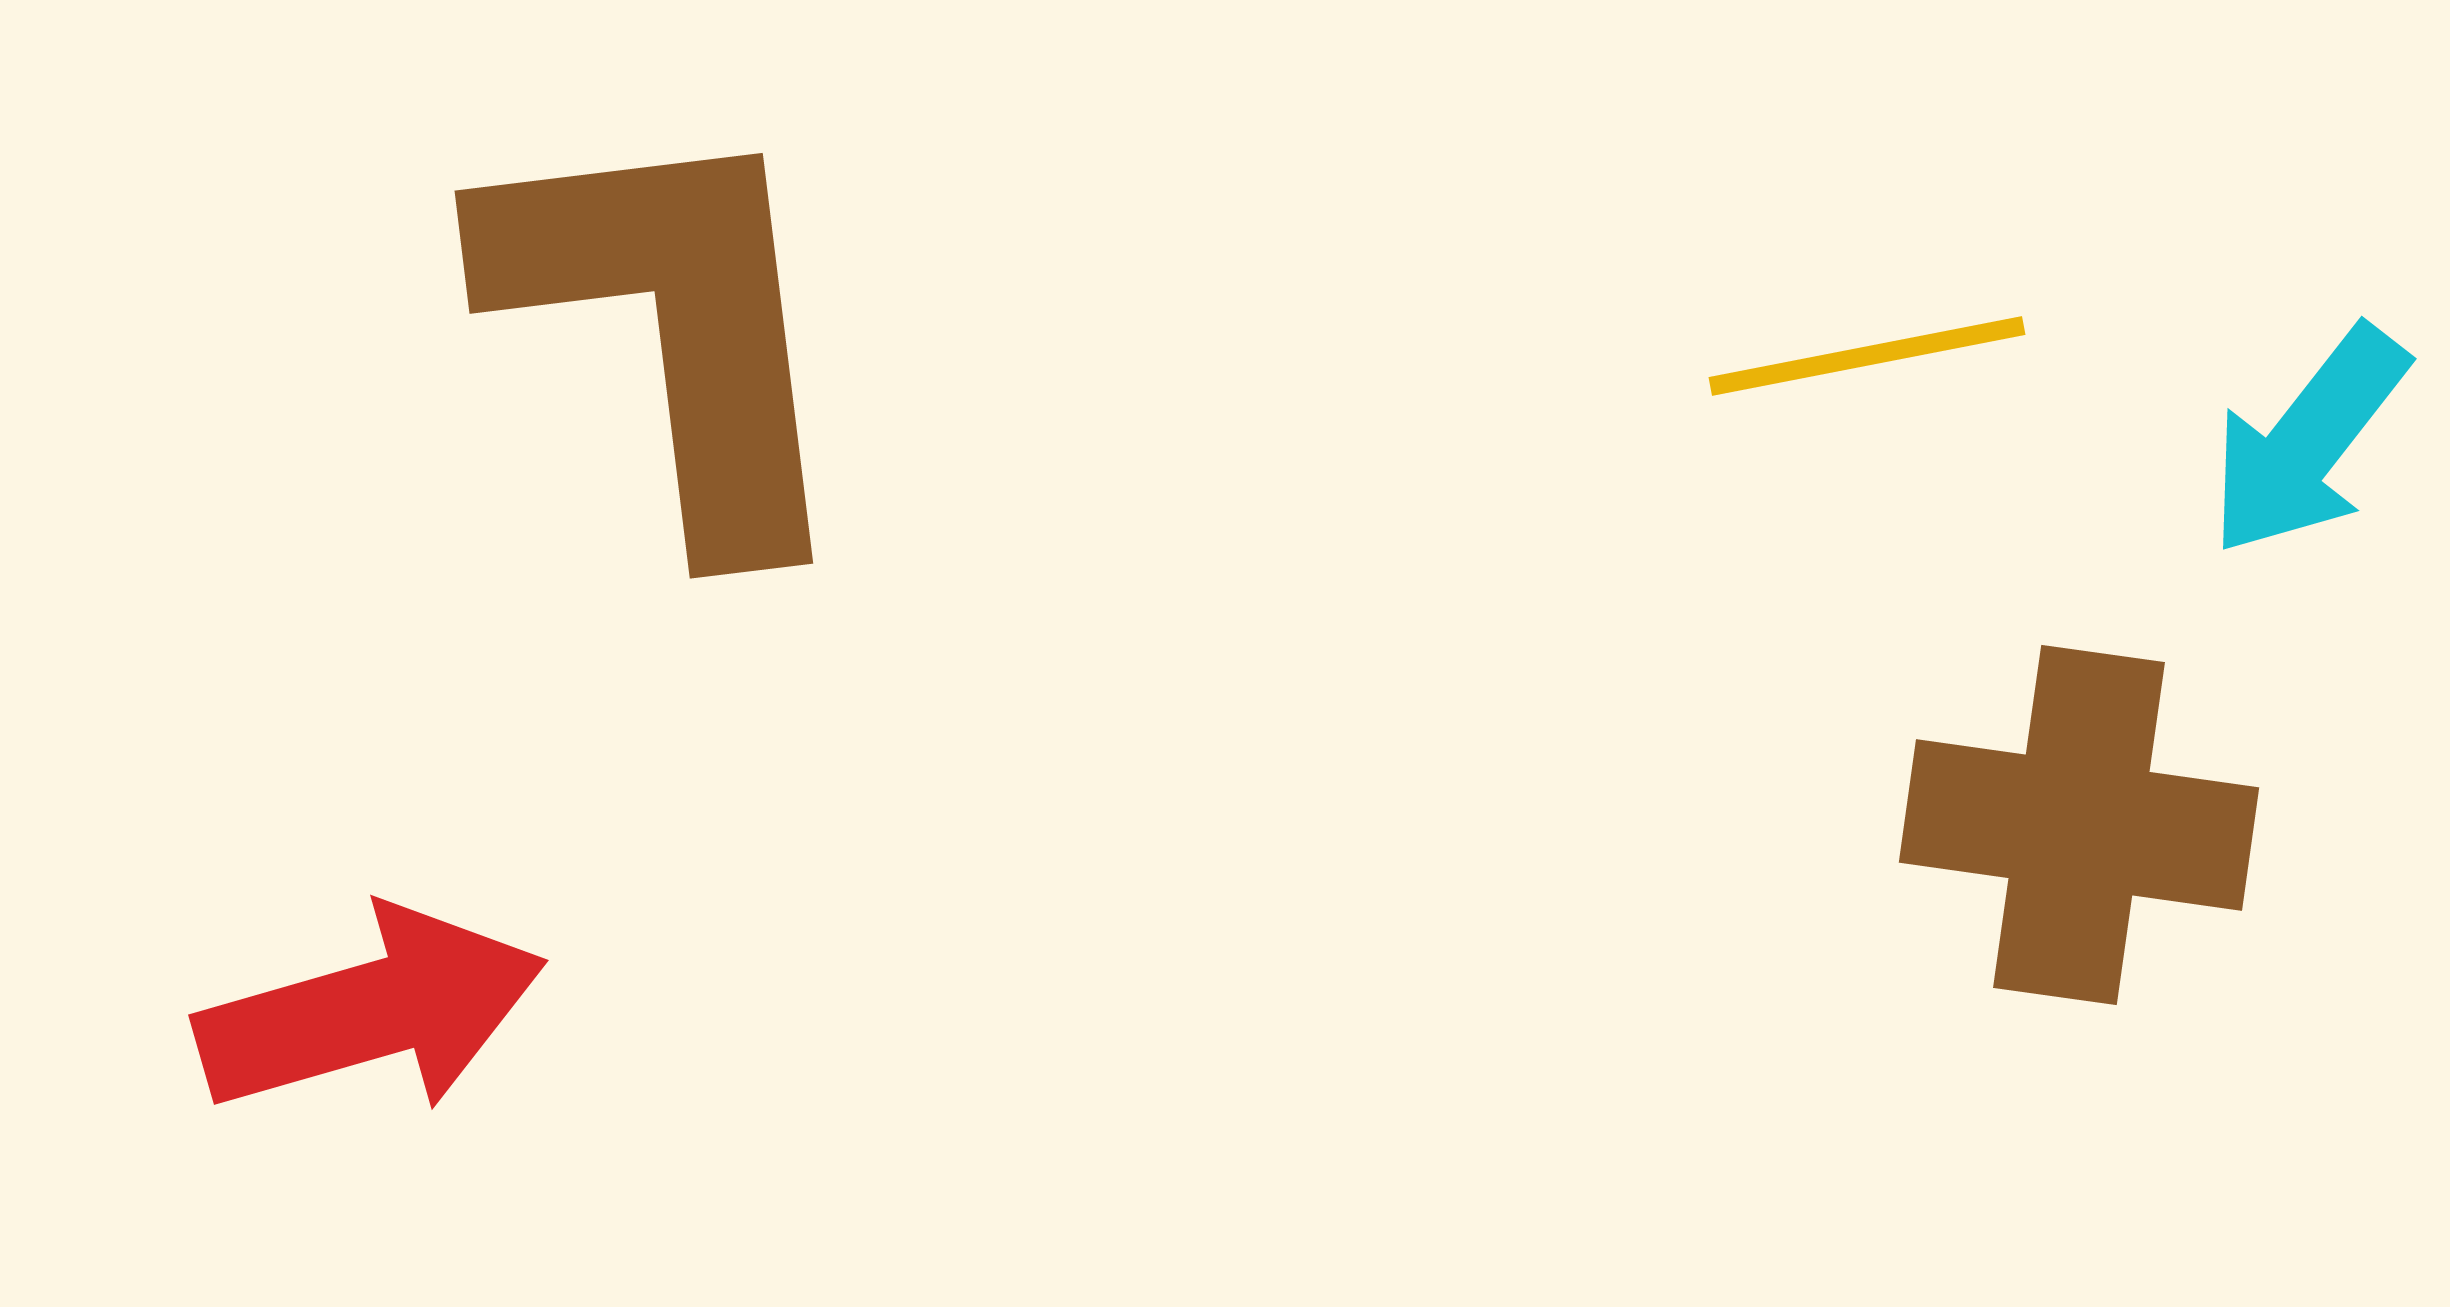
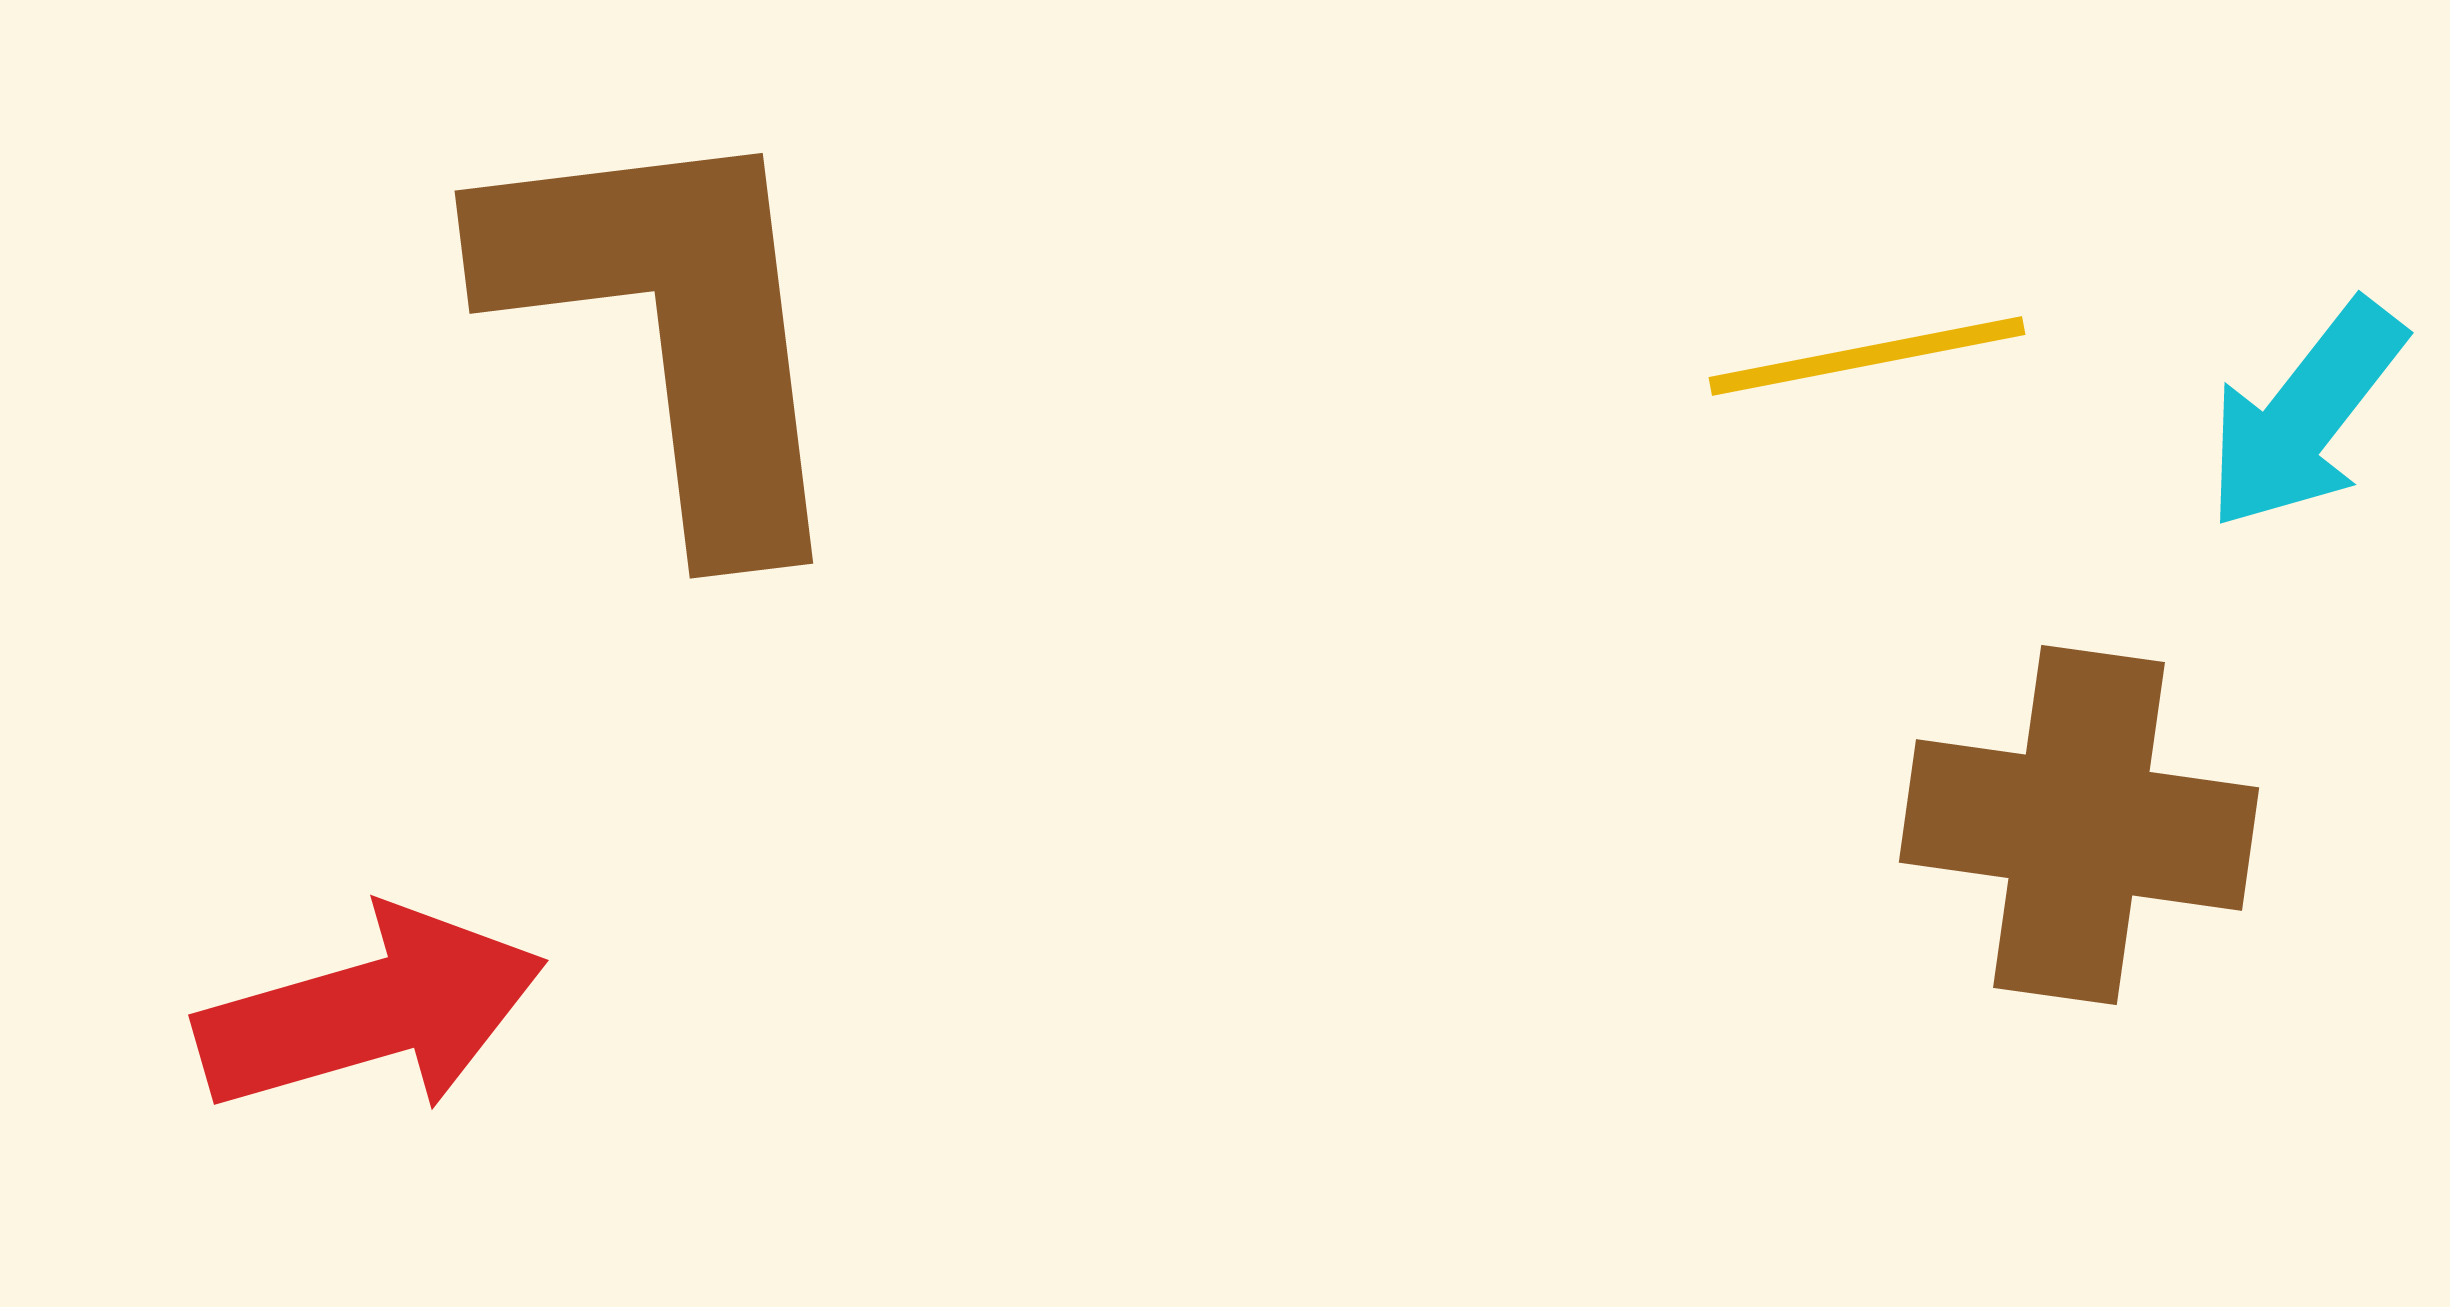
cyan arrow: moved 3 px left, 26 px up
